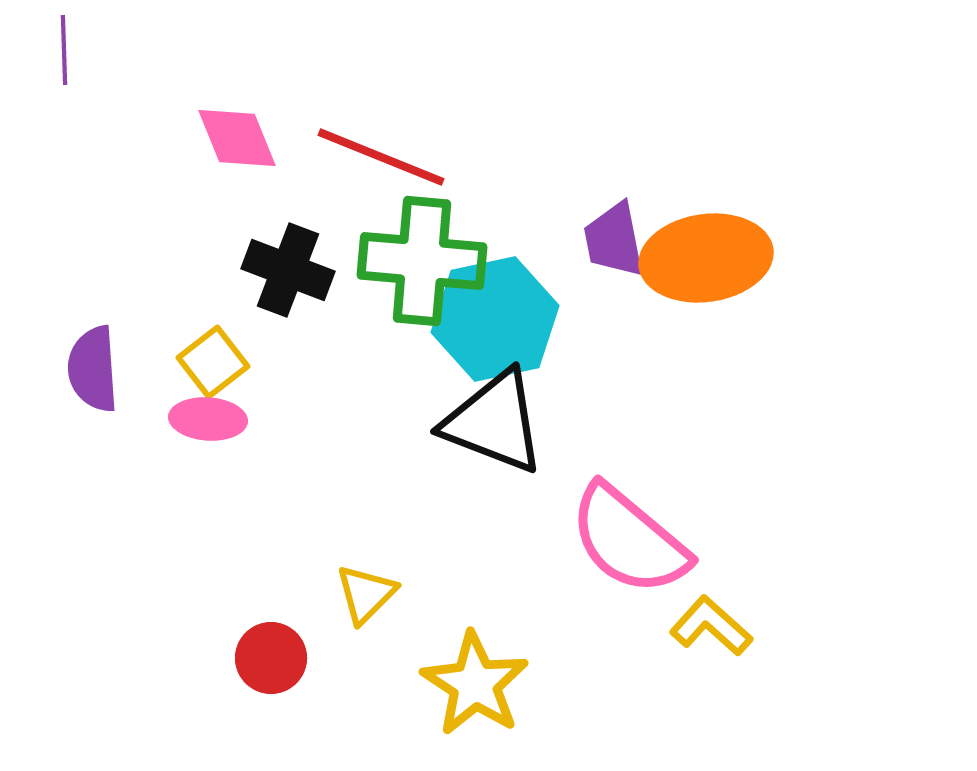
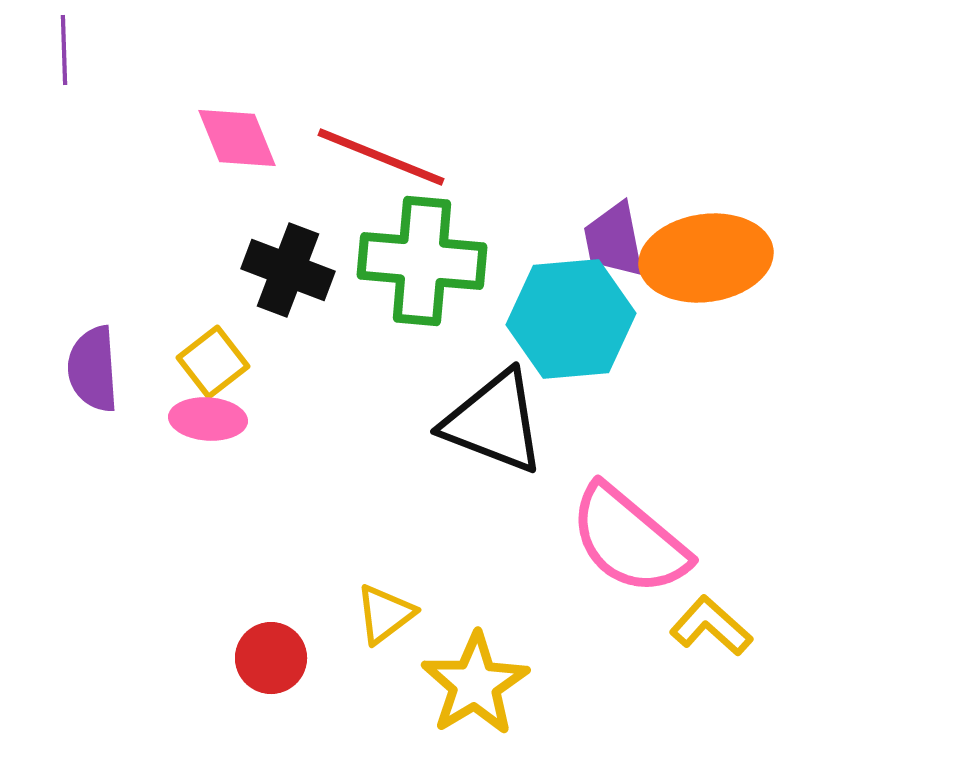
cyan hexagon: moved 76 px right; rotated 7 degrees clockwise
yellow triangle: moved 19 px right, 20 px down; rotated 8 degrees clockwise
yellow star: rotated 8 degrees clockwise
